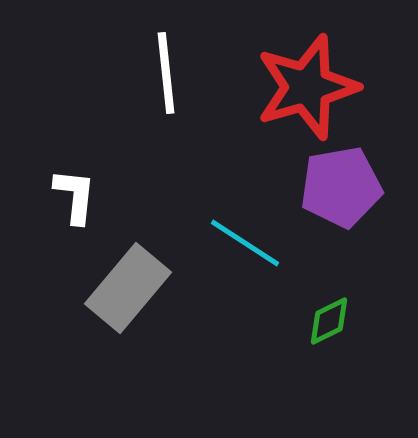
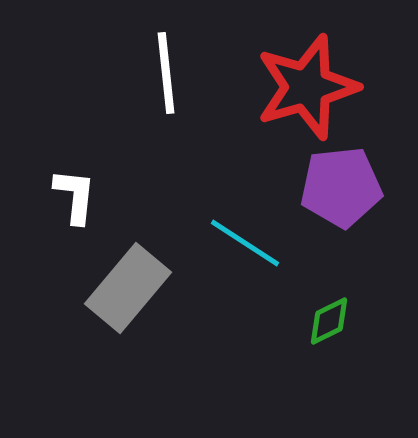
purple pentagon: rotated 4 degrees clockwise
